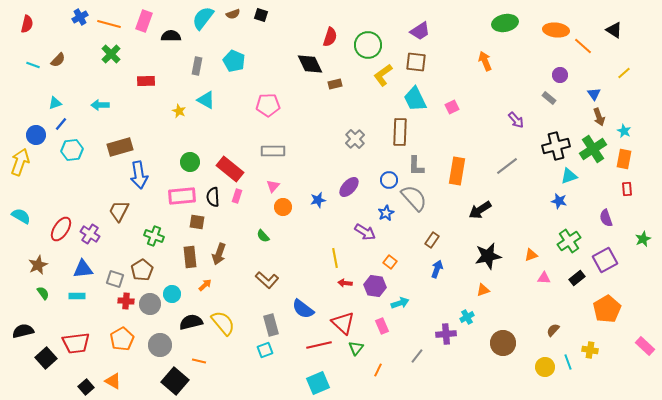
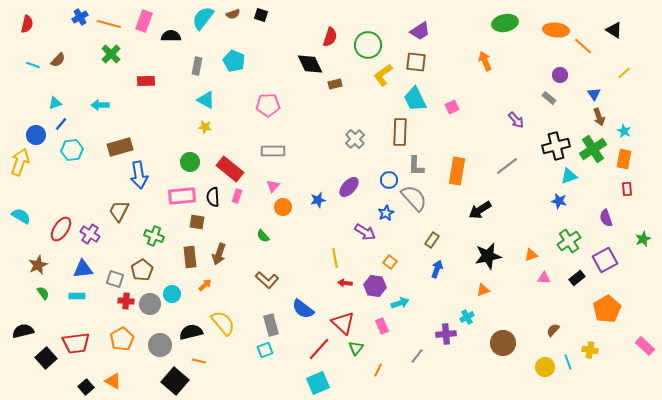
yellow star at (179, 111): moved 26 px right, 16 px down; rotated 16 degrees counterclockwise
black semicircle at (191, 322): moved 10 px down
red line at (319, 345): moved 4 px down; rotated 35 degrees counterclockwise
